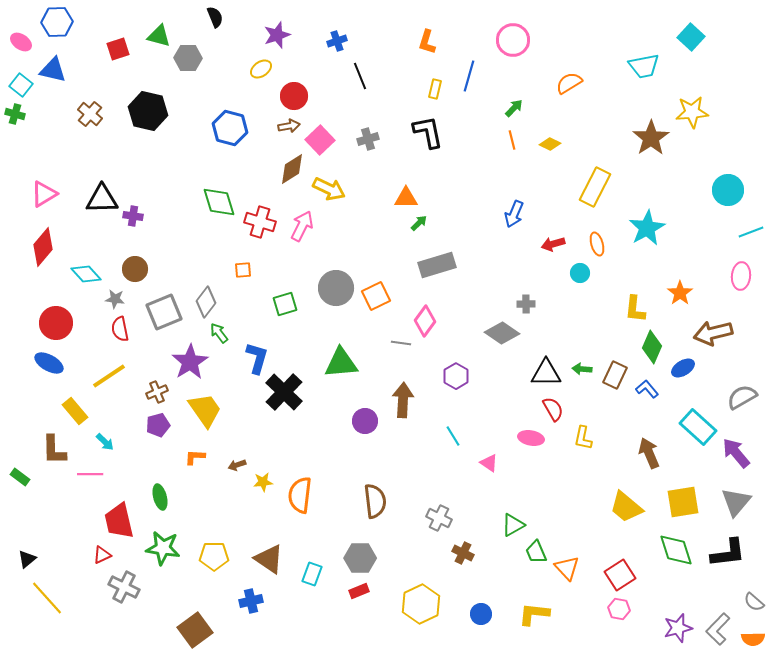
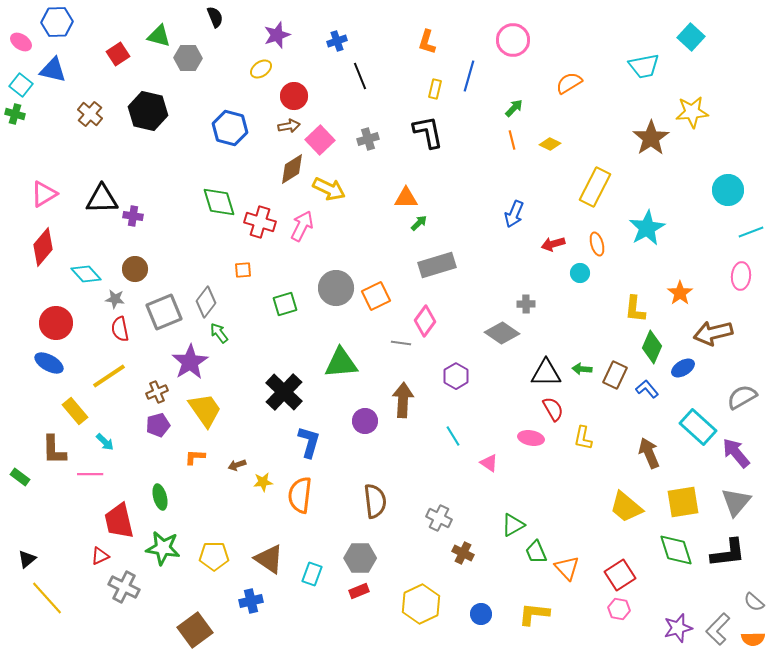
red square at (118, 49): moved 5 px down; rotated 15 degrees counterclockwise
blue L-shape at (257, 358): moved 52 px right, 84 px down
red triangle at (102, 555): moved 2 px left, 1 px down
